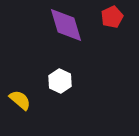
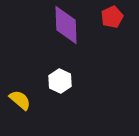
purple diamond: rotated 15 degrees clockwise
